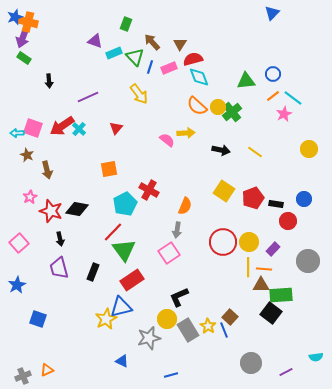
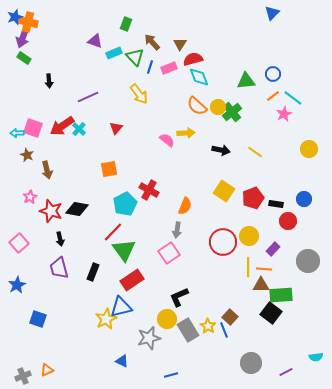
yellow circle at (249, 242): moved 6 px up
